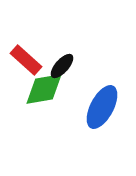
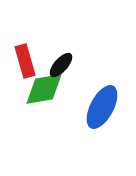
red rectangle: moved 1 px left, 1 px down; rotated 32 degrees clockwise
black ellipse: moved 1 px left, 1 px up
